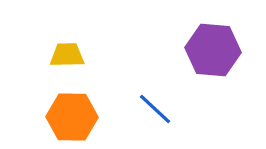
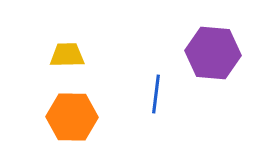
purple hexagon: moved 3 px down
blue line: moved 1 px right, 15 px up; rotated 54 degrees clockwise
